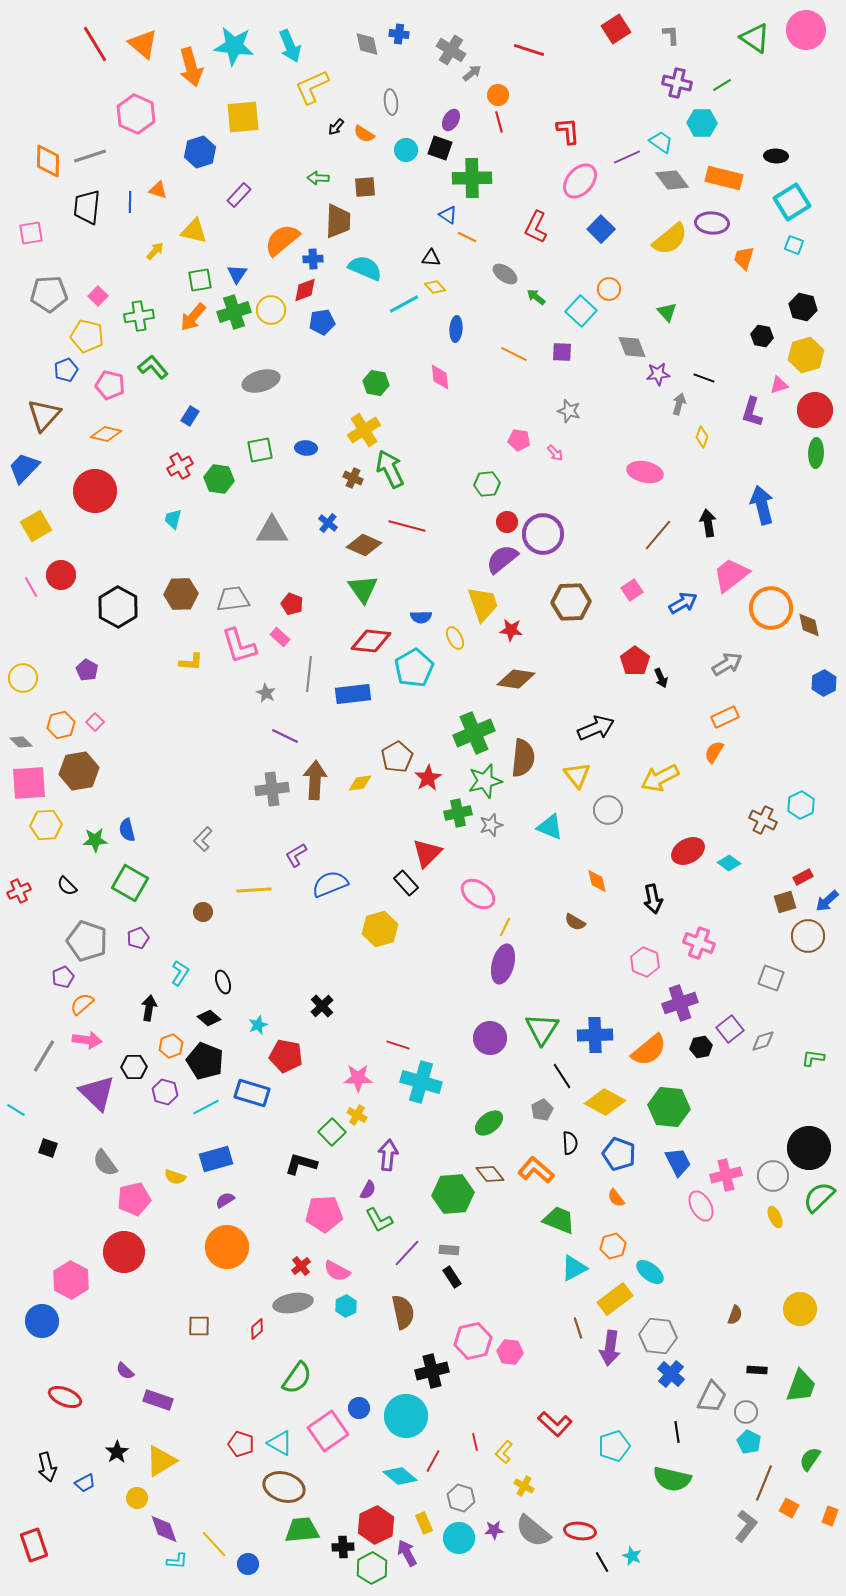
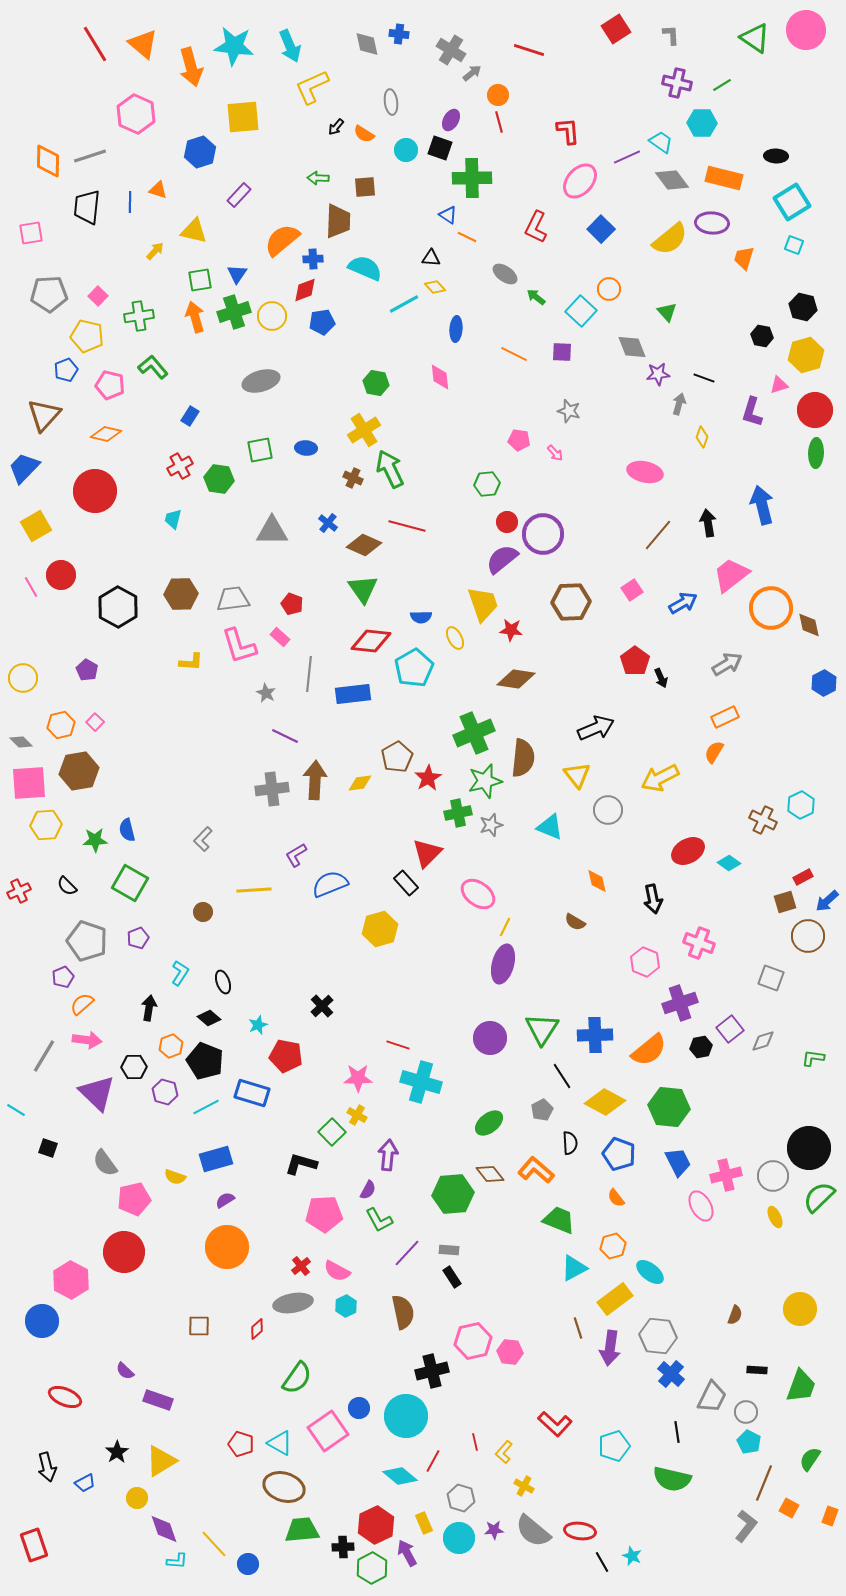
yellow circle at (271, 310): moved 1 px right, 6 px down
orange arrow at (193, 317): moved 2 px right; rotated 124 degrees clockwise
